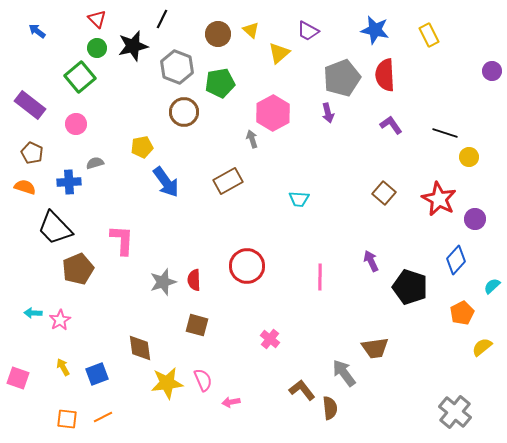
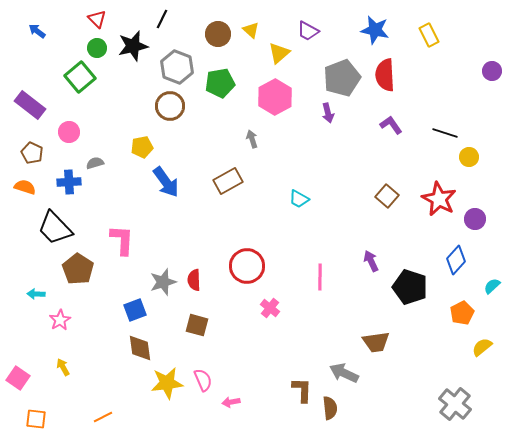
brown circle at (184, 112): moved 14 px left, 6 px up
pink hexagon at (273, 113): moved 2 px right, 16 px up
pink circle at (76, 124): moved 7 px left, 8 px down
brown square at (384, 193): moved 3 px right, 3 px down
cyan trapezoid at (299, 199): rotated 25 degrees clockwise
brown pentagon at (78, 269): rotated 16 degrees counterclockwise
cyan arrow at (33, 313): moved 3 px right, 19 px up
pink cross at (270, 339): moved 31 px up
brown trapezoid at (375, 348): moved 1 px right, 6 px up
gray arrow at (344, 373): rotated 28 degrees counterclockwise
blue square at (97, 374): moved 38 px right, 64 px up
pink square at (18, 378): rotated 15 degrees clockwise
brown L-shape at (302, 390): rotated 40 degrees clockwise
gray cross at (455, 412): moved 8 px up
orange square at (67, 419): moved 31 px left
